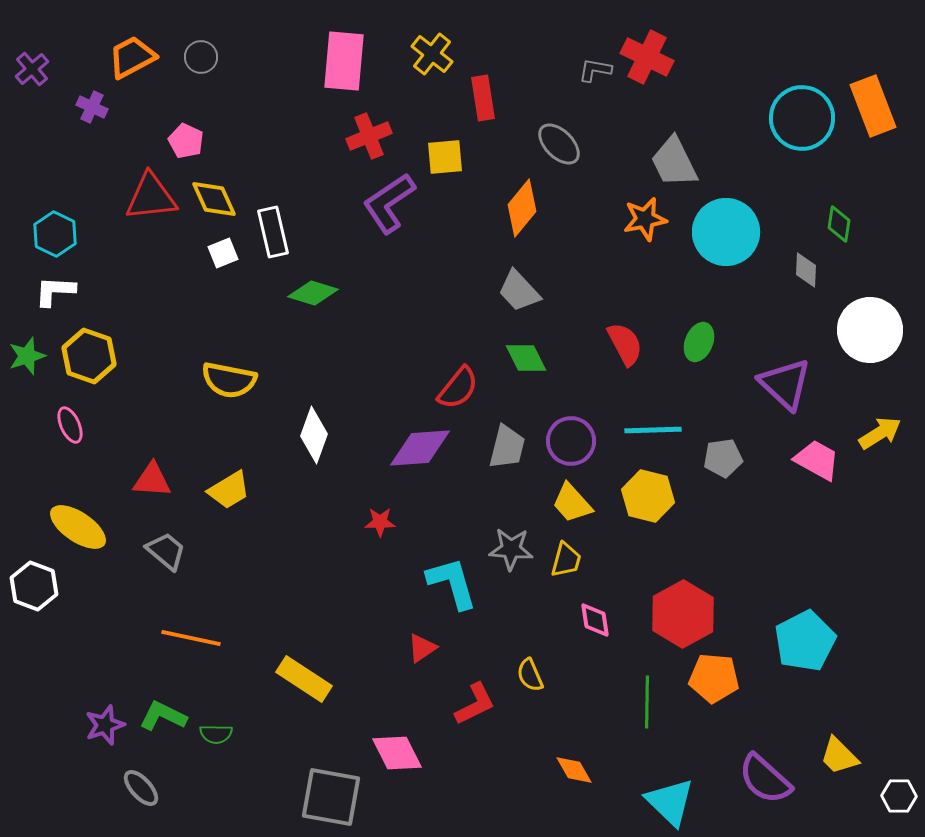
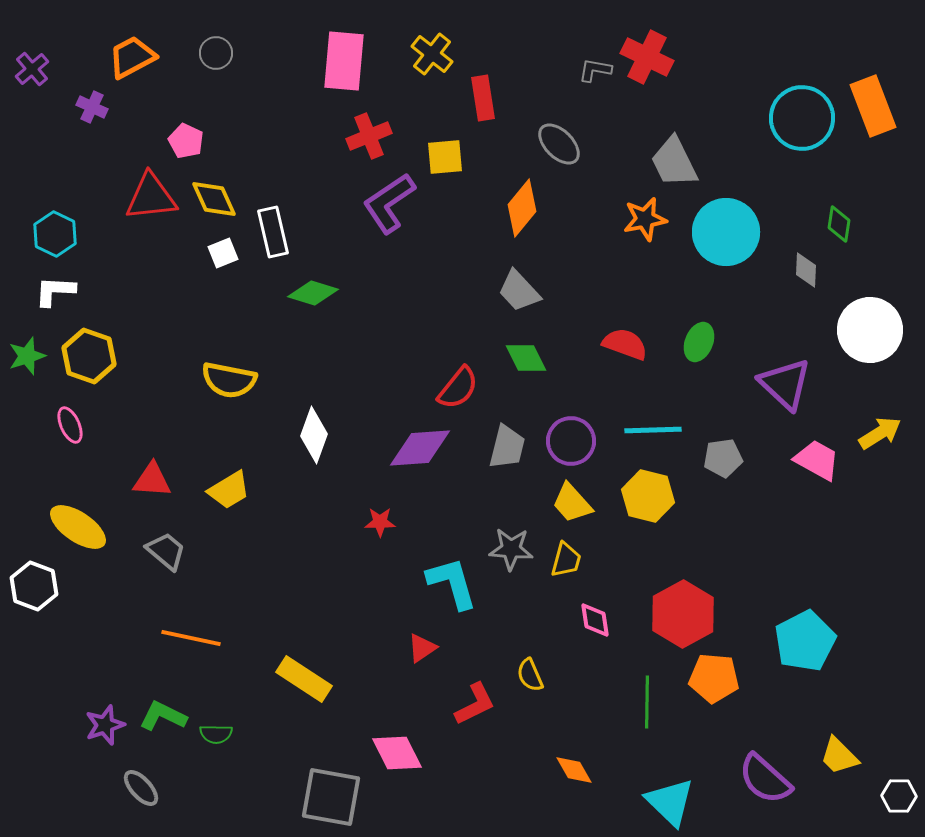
gray circle at (201, 57): moved 15 px right, 4 px up
red semicircle at (625, 344): rotated 42 degrees counterclockwise
